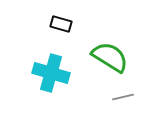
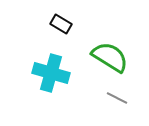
black rectangle: rotated 15 degrees clockwise
gray line: moved 6 px left, 1 px down; rotated 40 degrees clockwise
